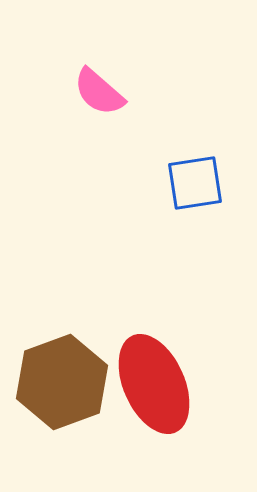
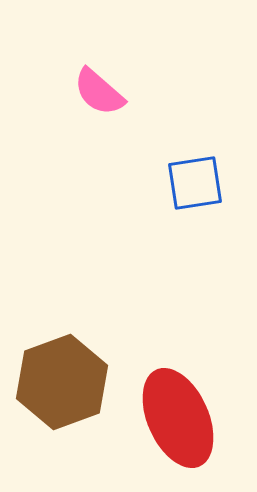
red ellipse: moved 24 px right, 34 px down
